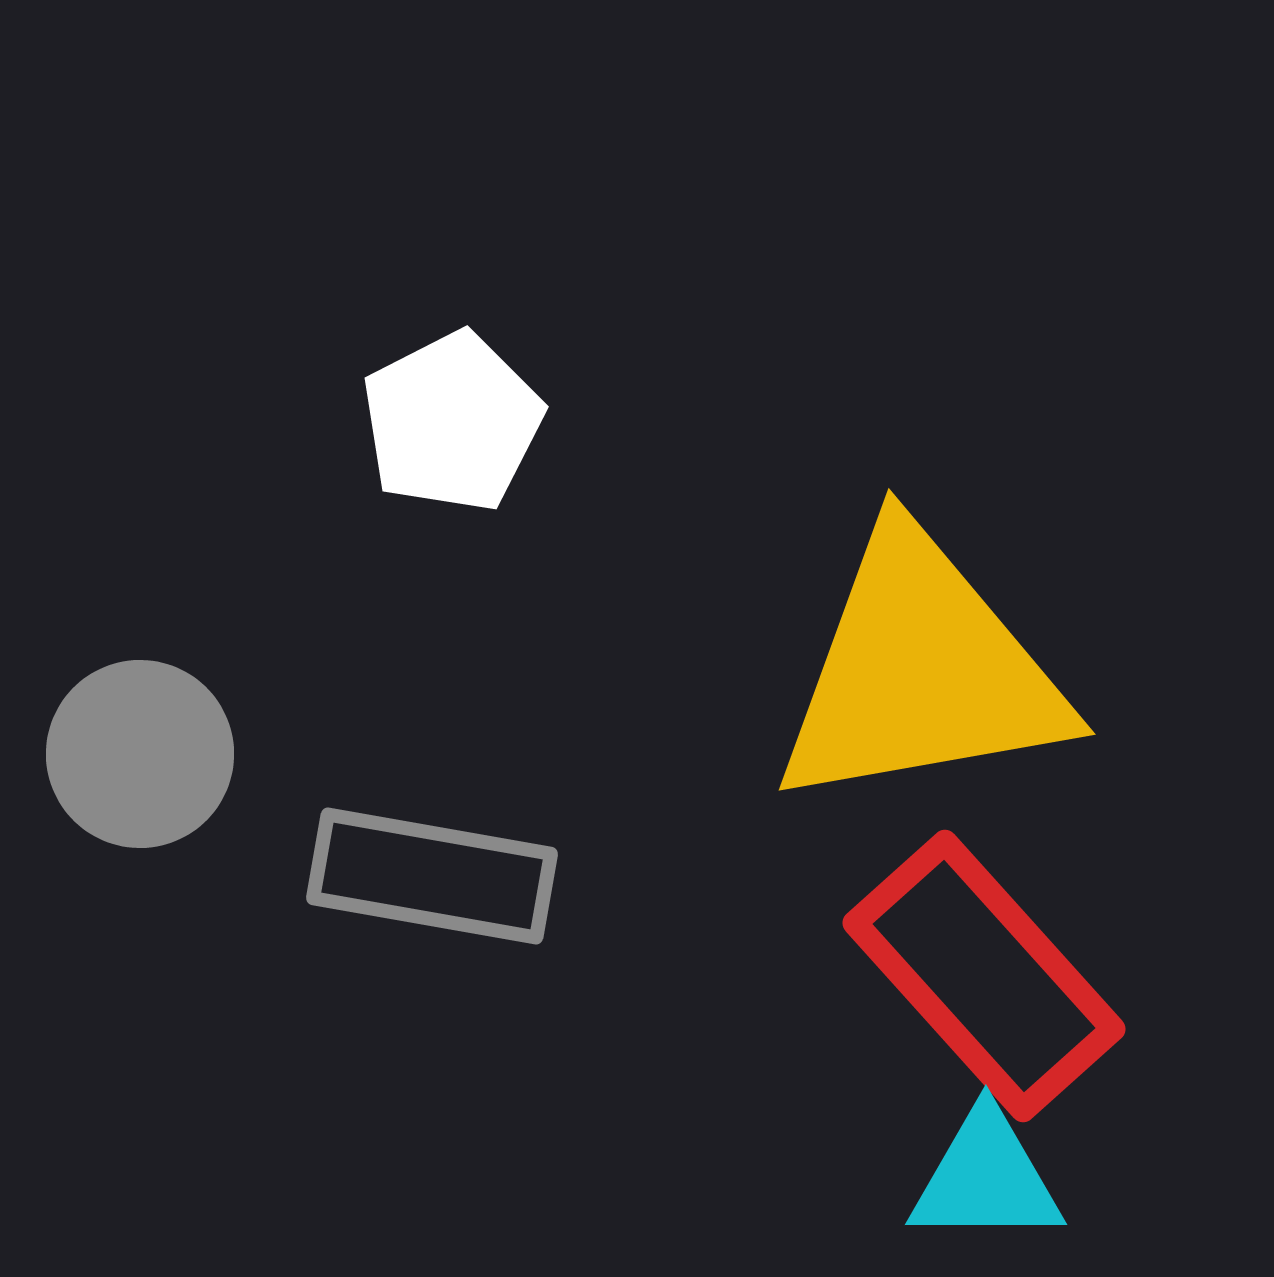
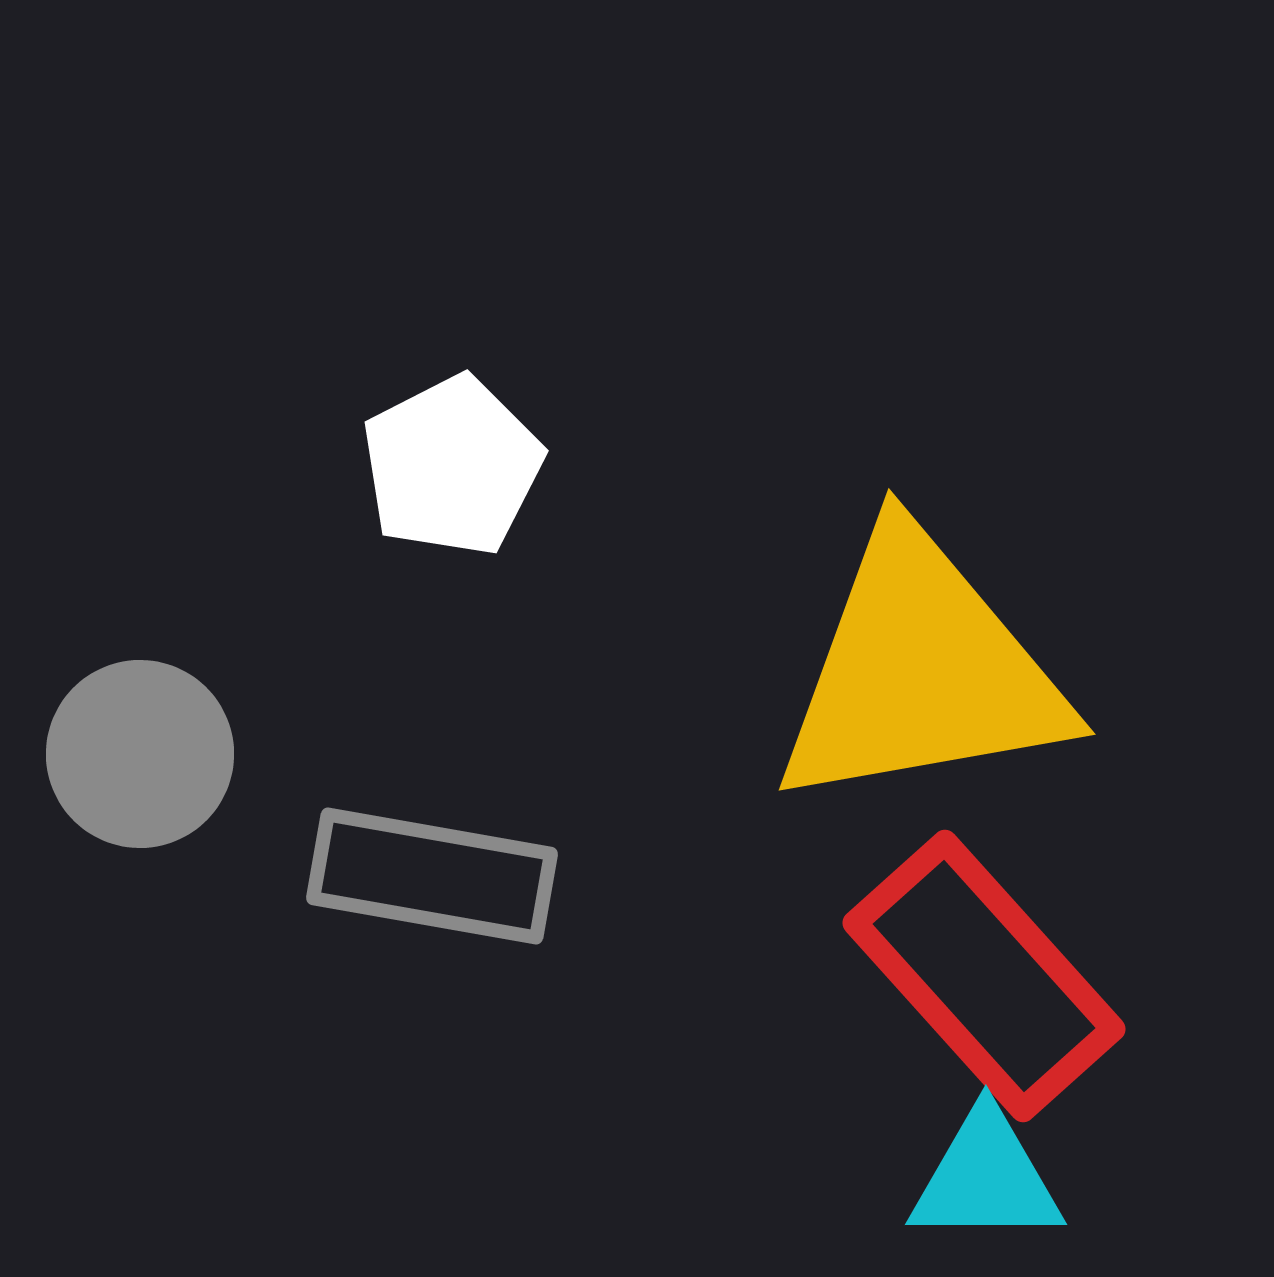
white pentagon: moved 44 px down
